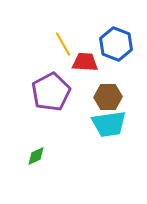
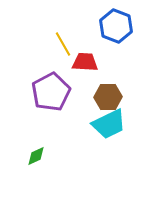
blue hexagon: moved 18 px up
cyan trapezoid: rotated 18 degrees counterclockwise
